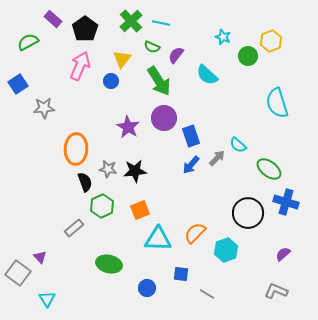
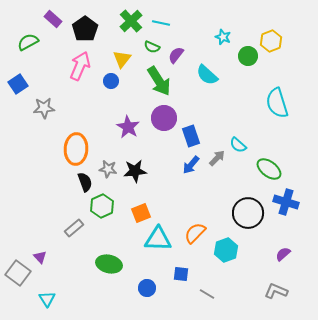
orange square at (140, 210): moved 1 px right, 3 px down
